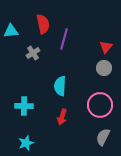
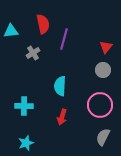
gray circle: moved 1 px left, 2 px down
